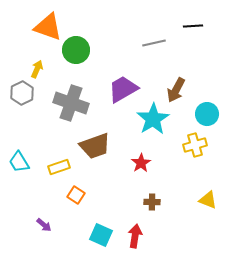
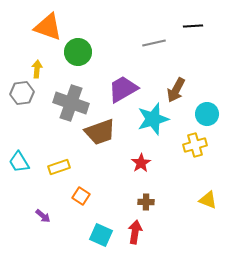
green circle: moved 2 px right, 2 px down
yellow arrow: rotated 18 degrees counterclockwise
gray hexagon: rotated 20 degrees clockwise
cyan star: rotated 16 degrees clockwise
brown trapezoid: moved 5 px right, 14 px up
orange square: moved 5 px right, 1 px down
brown cross: moved 6 px left
purple arrow: moved 1 px left, 9 px up
red arrow: moved 4 px up
